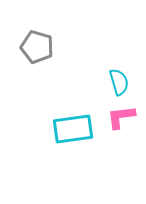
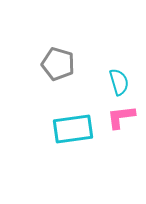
gray pentagon: moved 21 px right, 17 px down
